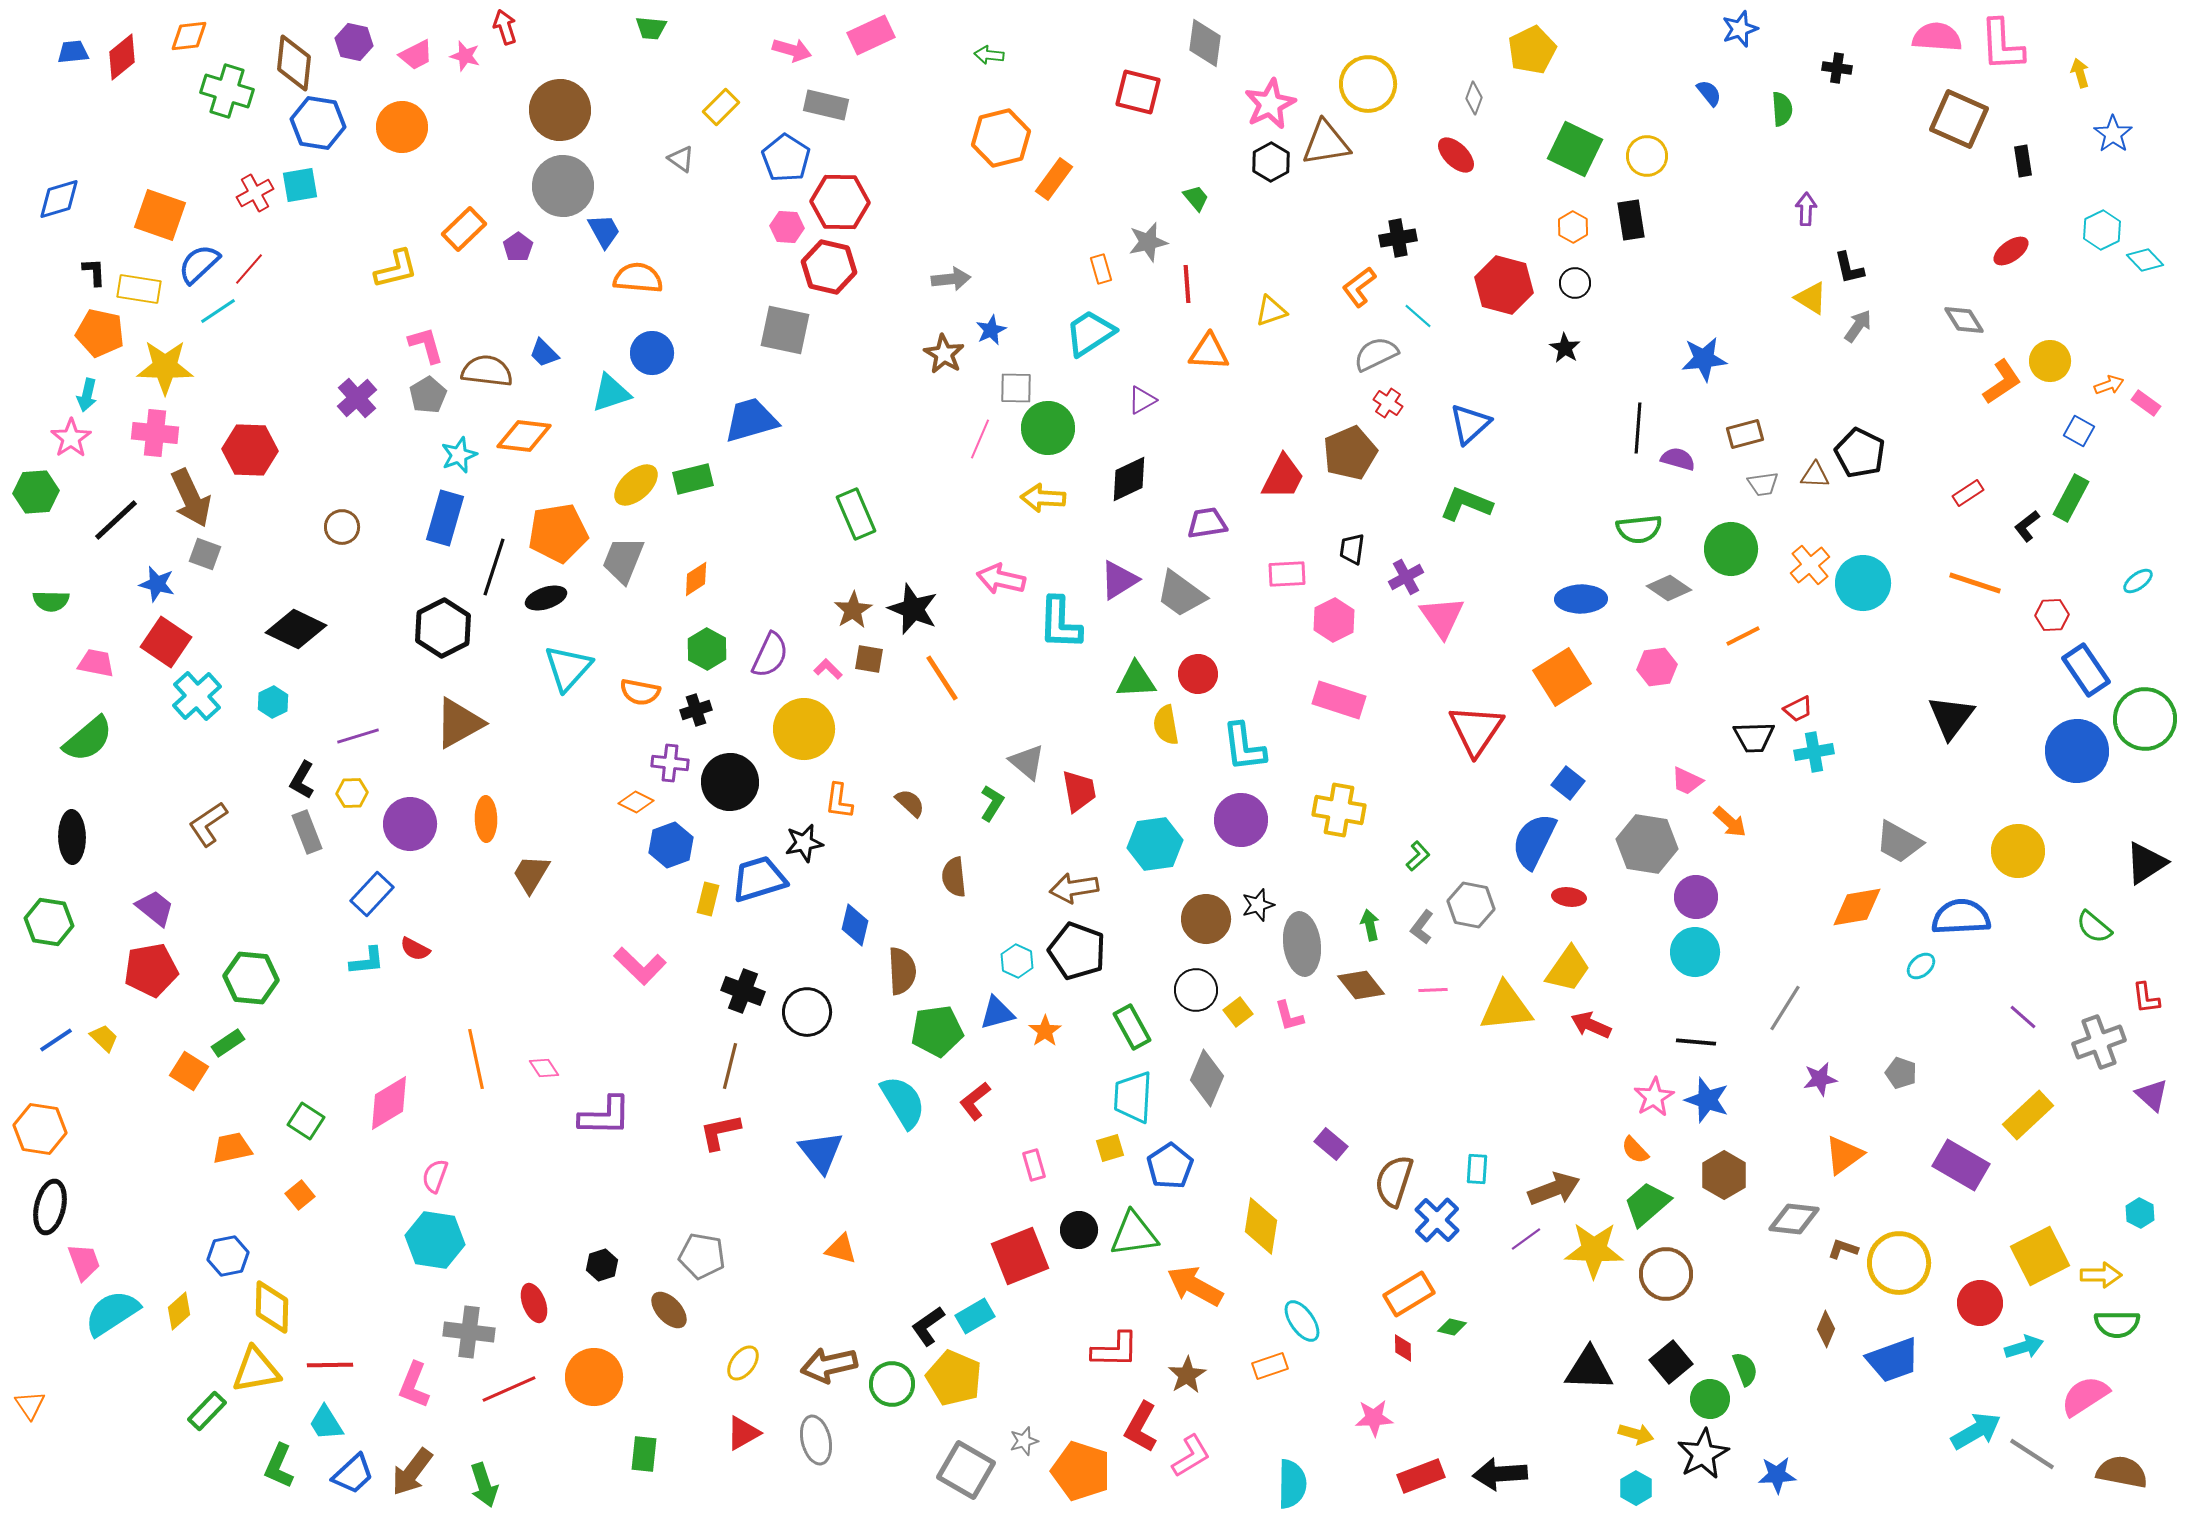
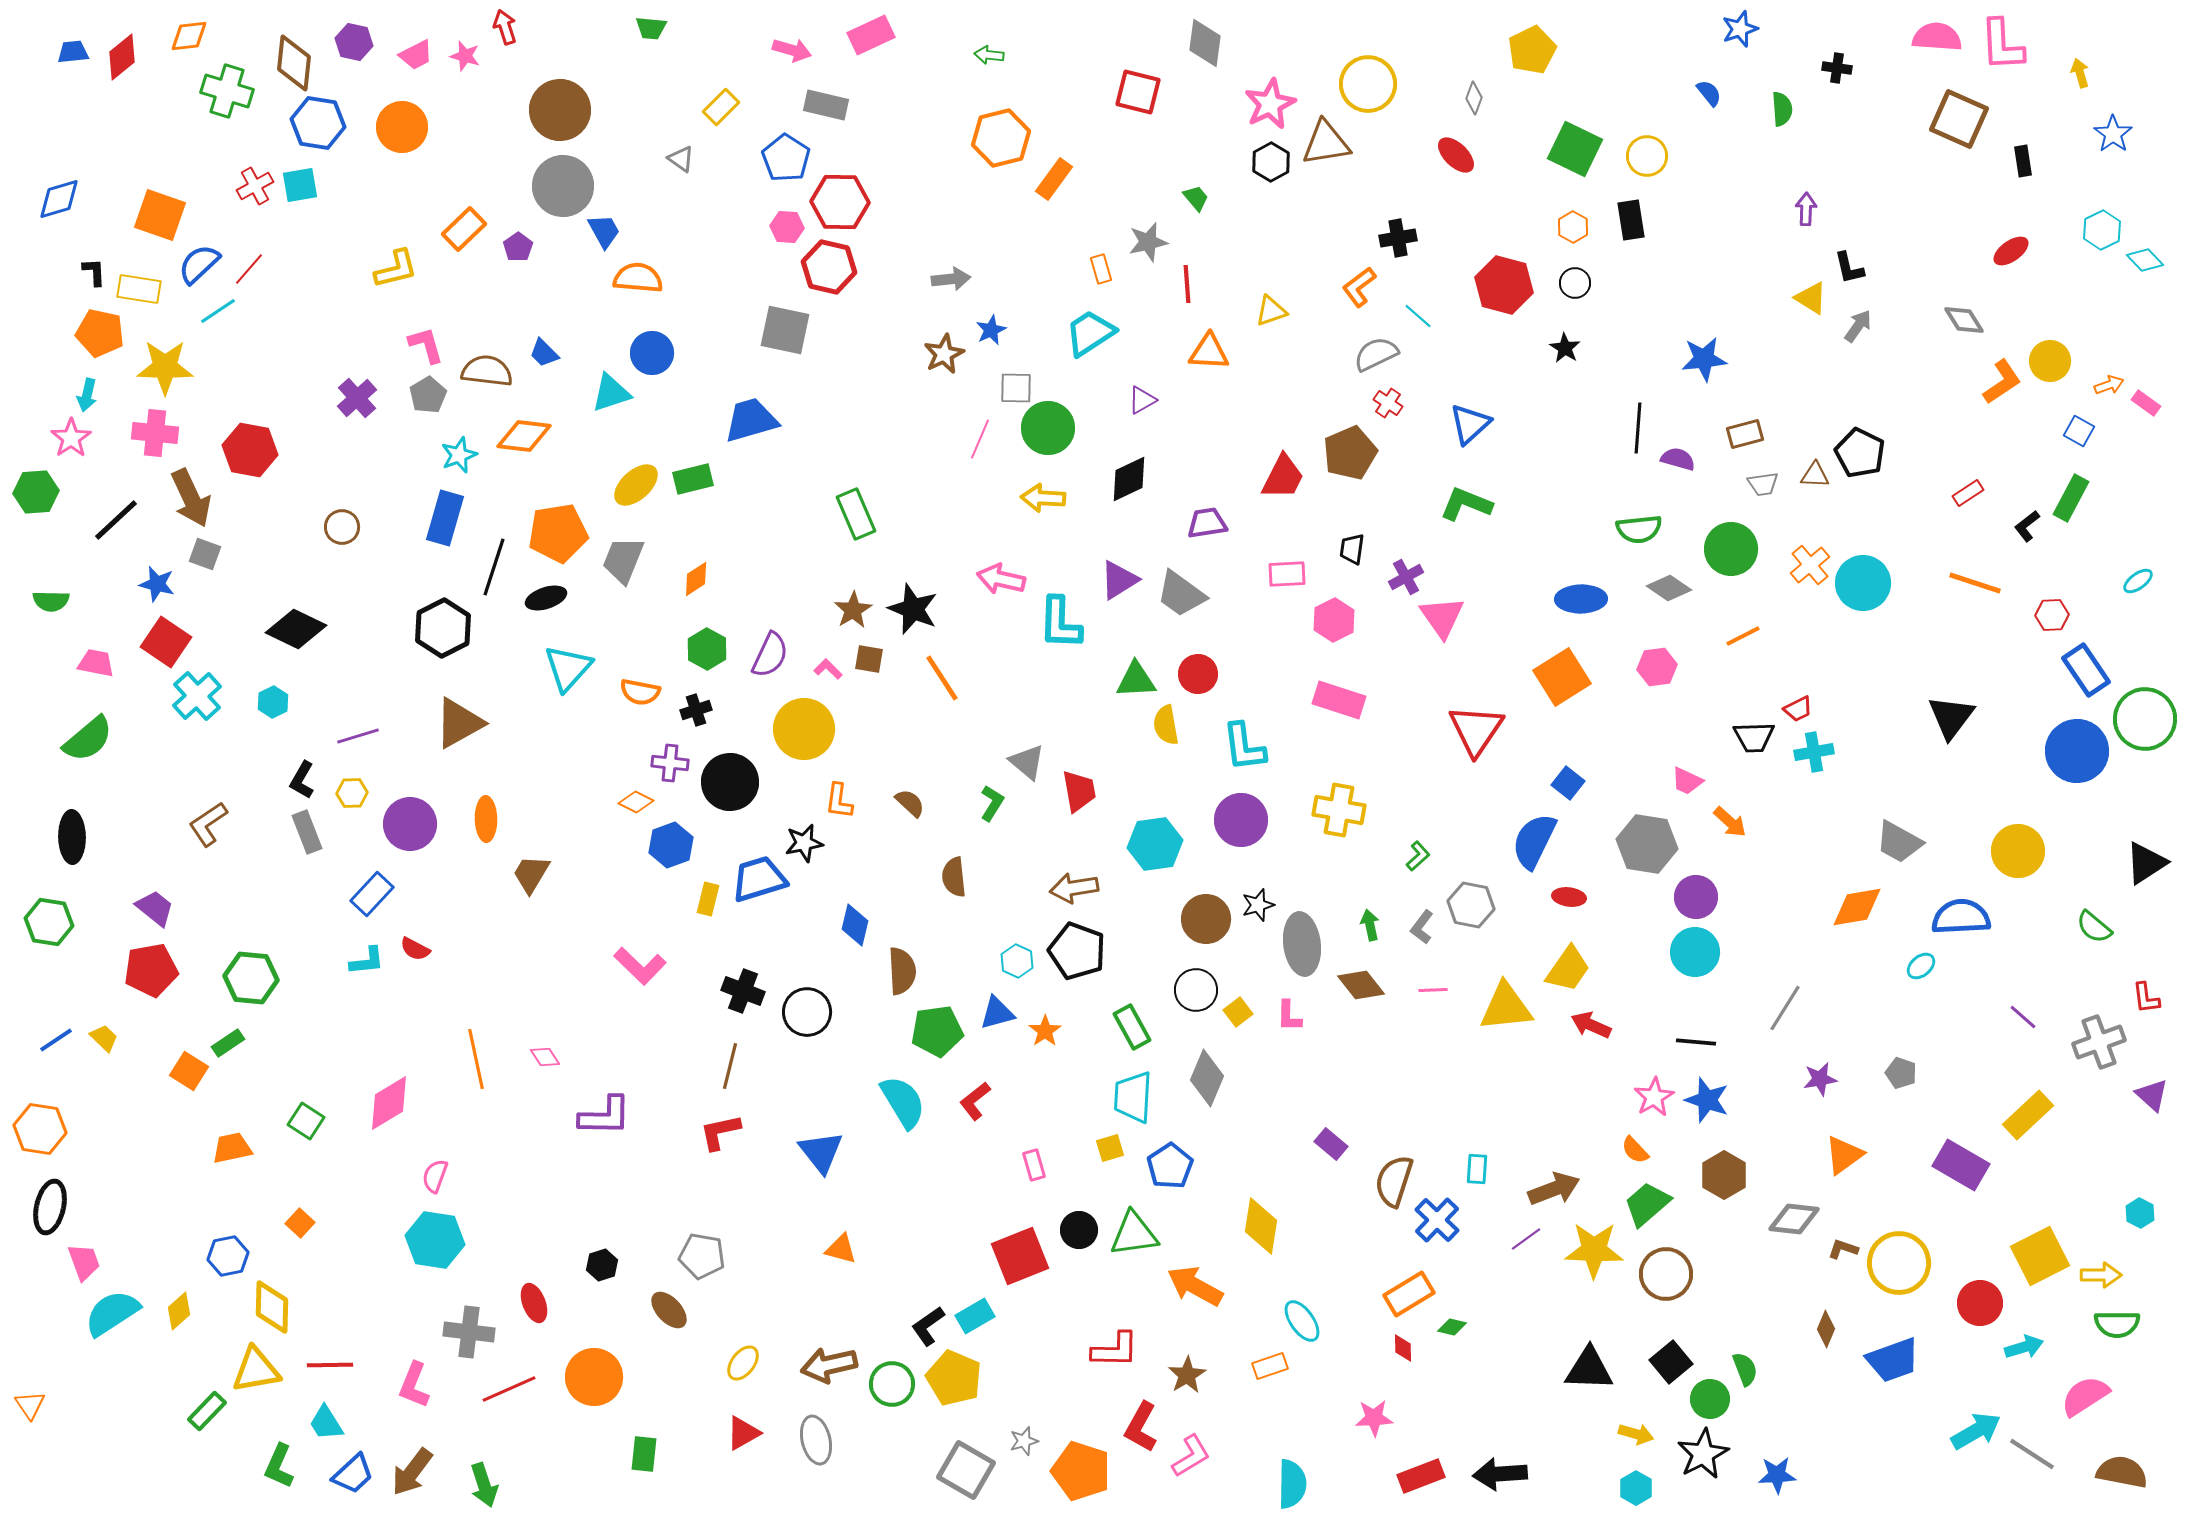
red cross at (255, 193): moved 7 px up
brown star at (944, 354): rotated 15 degrees clockwise
red hexagon at (250, 450): rotated 8 degrees clockwise
pink L-shape at (1289, 1016): rotated 16 degrees clockwise
pink diamond at (544, 1068): moved 1 px right, 11 px up
orange square at (300, 1195): moved 28 px down; rotated 8 degrees counterclockwise
